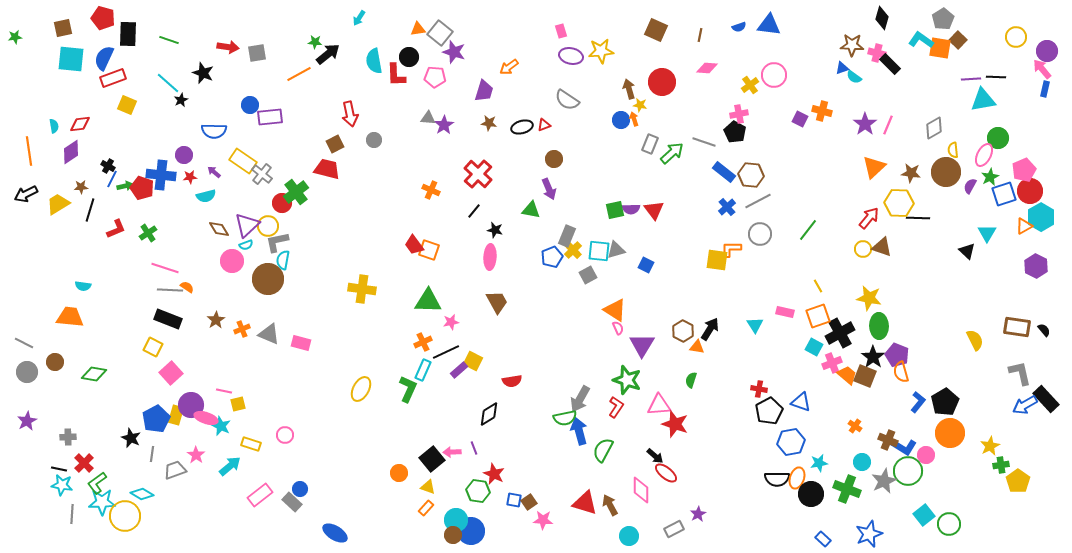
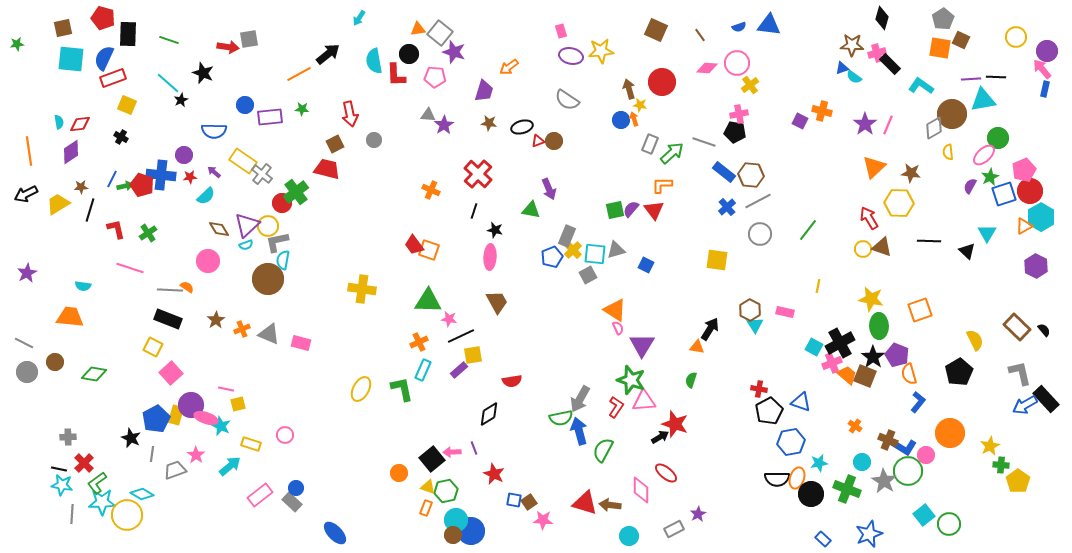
brown line at (700, 35): rotated 48 degrees counterclockwise
green star at (15, 37): moved 2 px right, 7 px down
cyan L-shape at (921, 40): moved 46 px down
brown square at (958, 40): moved 3 px right; rotated 18 degrees counterclockwise
green star at (315, 42): moved 13 px left, 67 px down
gray square at (257, 53): moved 8 px left, 14 px up
pink cross at (877, 53): rotated 30 degrees counterclockwise
black circle at (409, 57): moved 3 px up
pink circle at (774, 75): moved 37 px left, 12 px up
blue circle at (250, 105): moved 5 px left
gray triangle at (428, 118): moved 3 px up
purple square at (800, 119): moved 2 px down
red triangle at (544, 125): moved 6 px left, 16 px down
cyan semicircle at (54, 126): moved 5 px right, 4 px up
black pentagon at (735, 132): rotated 20 degrees counterclockwise
yellow semicircle at (953, 150): moved 5 px left, 2 px down
pink ellipse at (984, 155): rotated 20 degrees clockwise
brown circle at (554, 159): moved 18 px up
black cross at (108, 166): moved 13 px right, 29 px up
brown circle at (946, 172): moved 6 px right, 58 px up
red pentagon at (142, 188): moved 3 px up
cyan semicircle at (206, 196): rotated 30 degrees counterclockwise
purple semicircle at (631, 209): rotated 132 degrees clockwise
black line at (474, 211): rotated 21 degrees counterclockwise
red arrow at (869, 218): rotated 70 degrees counterclockwise
black line at (918, 218): moved 11 px right, 23 px down
red L-shape at (116, 229): rotated 80 degrees counterclockwise
orange L-shape at (731, 249): moved 69 px left, 64 px up
cyan square at (599, 251): moved 4 px left, 3 px down
pink circle at (232, 261): moved 24 px left
pink line at (165, 268): moved 35 px left
yellow line at (818, 286): rotated 40 degrees clockwise
yellow star at (869, 298): moved 2 px right, 1 px down
orange square at (818, 316): moved 102 px right, 6 px up
pink star at (451, 322): moved 2 px left, 3 px up; rotated 21 degrees clockwise
brown rectangle at (1017, 327): rotated 36 degrees clockwise
brown hexagon at (683, 331): moved 67 px right, 21 px up
black cross at (840, 333): moved 10 px down
orange cross at (423, 342): moved 4 px left
black line at (446, 352): moved 15 px right, 16 px up
yellow square at (473, 361): moved 6 px up; rotated 36 degrees counterclockwise
orange semicircle at (901, 372): moved 8 px right, 2 px down
green star at (627, 380): moved 4 px right
green L-shape at (408, 389): moved 6 px left; rotated 36 degrees counterclockwise
pink line at (224, 391): moved 2 px right, 2 px up
black pentagon at (945, 402): moved 14 px right, 30 px up
pink triangle at (659, 405): moved 15 px left, 4 px up
green semicircle at (565, 418): moved 4 px left
purple star at (27, 421): moved 148 px up
black arrow at (655, 456): moved 5 px right, 19 px up; rotated 72 degrees counterclockwise
green cross at (1001, 465): rotated 14 degrees clockwise
gray star at (884, 481): rotated 15 degrees counterclockwise
blue circle at (300, 489): moved 4 px left, 1 px up
green hexagon at (478, 491): moved 32 px left; rotated 20 degrees counterclockwise
brown arrow at (610, 505): rotated 55 degrees counterclockwise
orange rectangle at (426, 508): rotated 21 degrees counterclockwise
yellow circle at (125, 516): moved 2 px right, 1 px up
blue ellipse at (335, 533): rotated 15 degrees clockwise
